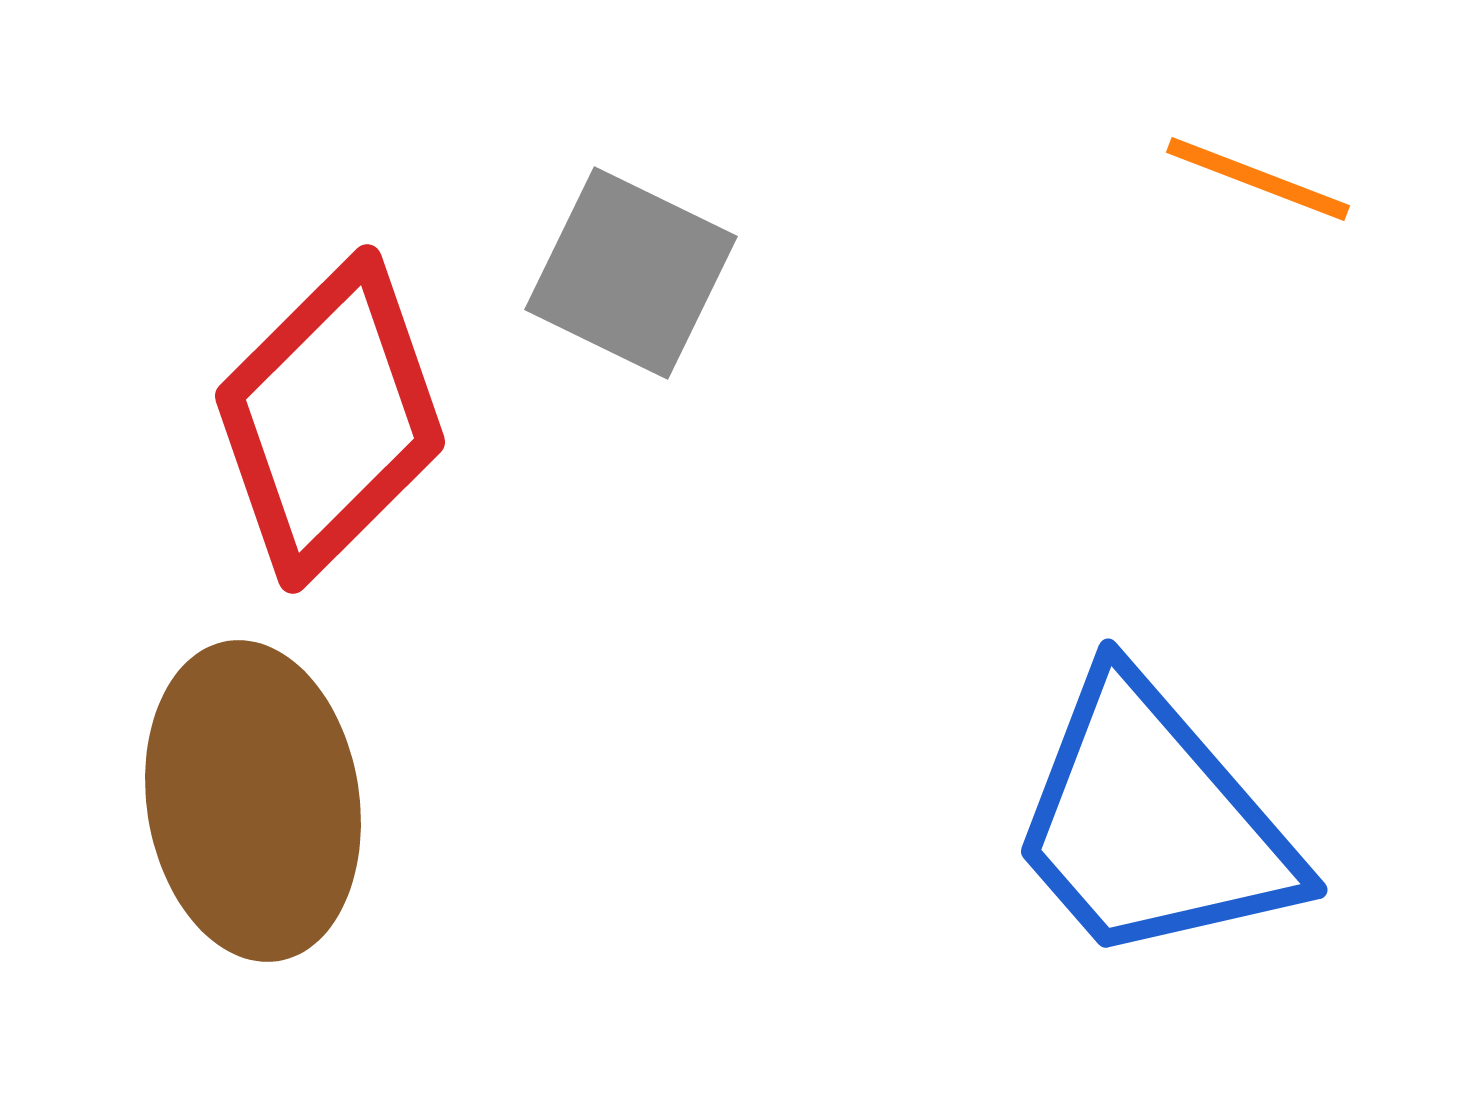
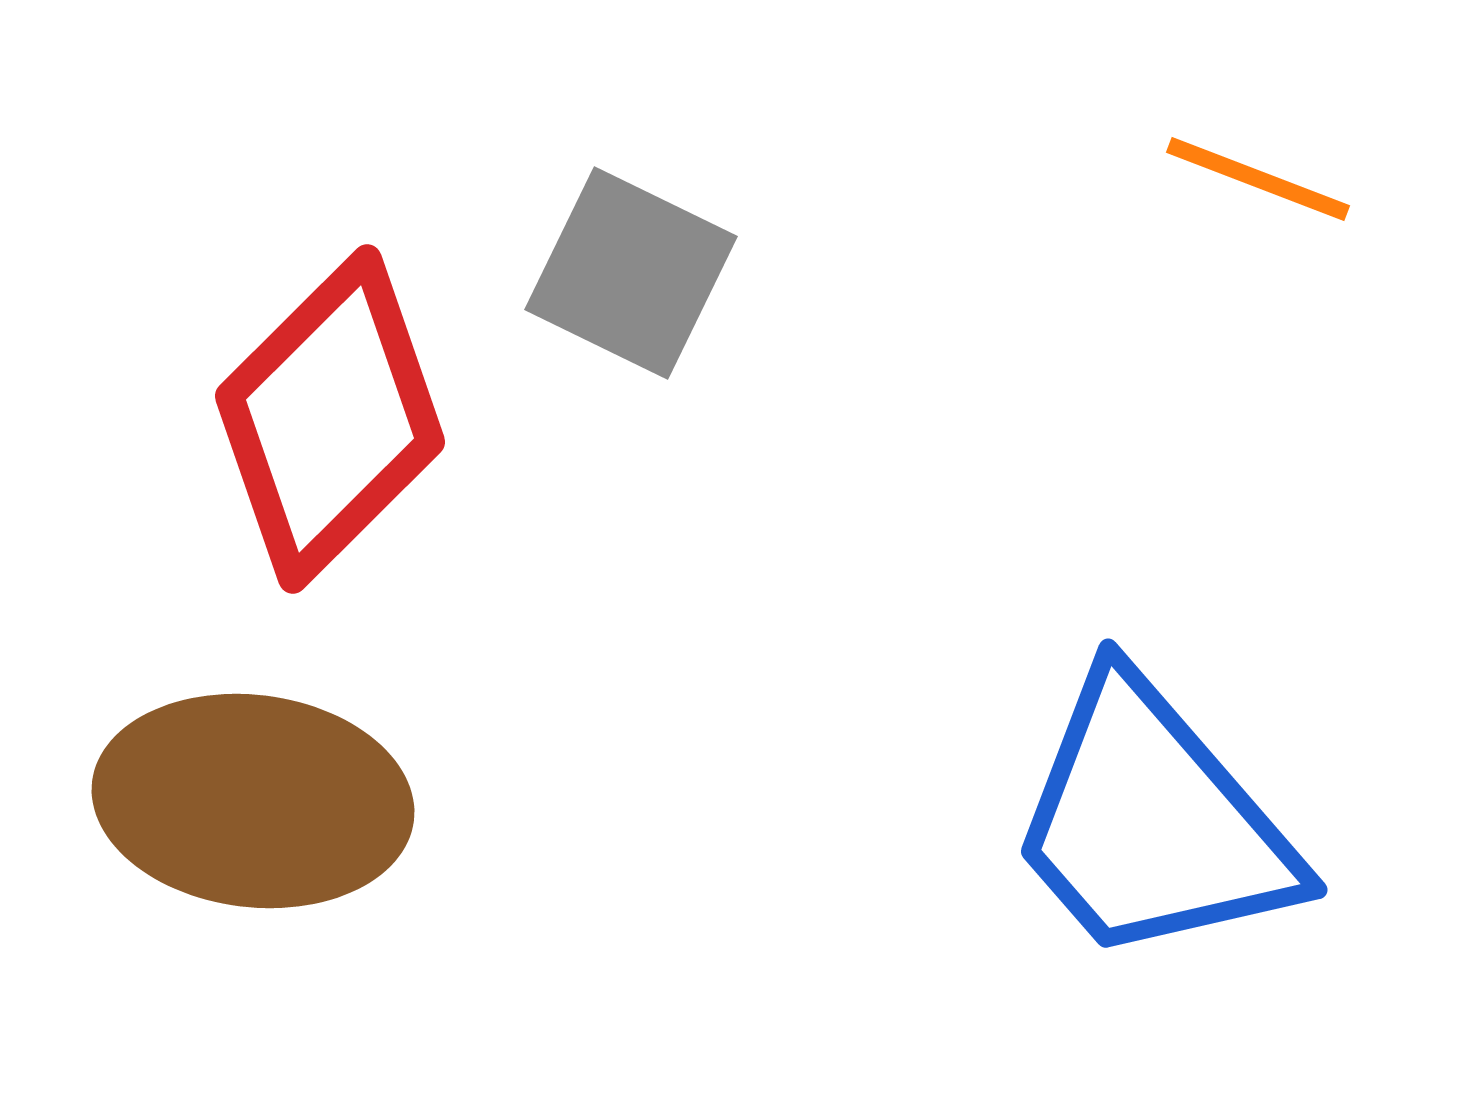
brown ellipse: rotated 74 degrees counterclockwise
